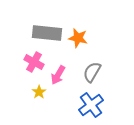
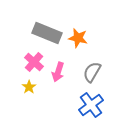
gray rectangle: rotated 16 degrees clockwise
pink cross: rotated 12 degrees clockwise
pink arrow: moved 3 px up; rotated 12 degrees counterclockwise
yellow star: moved 10 px left, 5 px up
